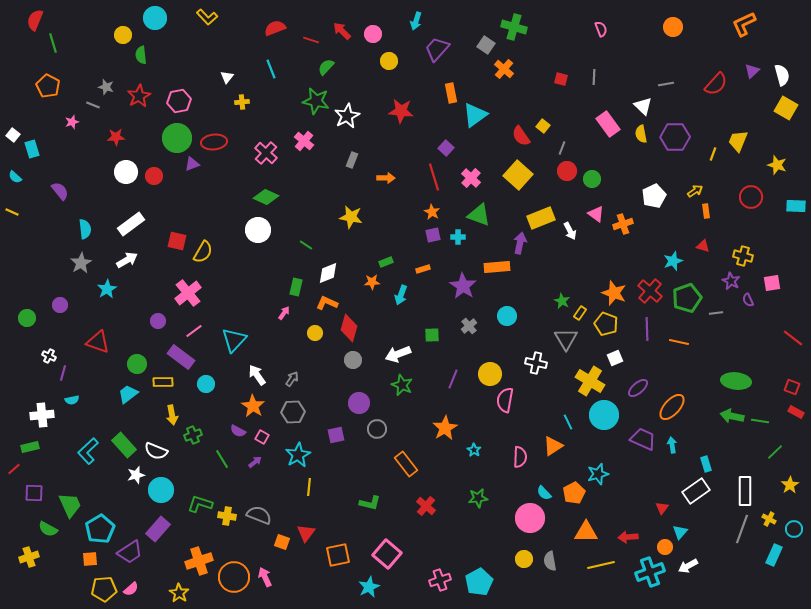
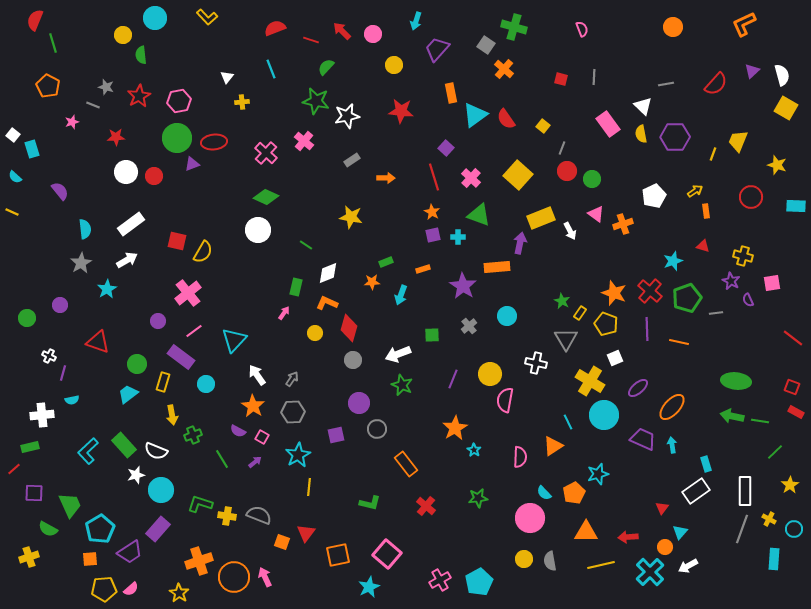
pink semicircle at (601, 29): moved 19 px left
yellow circle at (389, 61): moved 5 px right, 4 px down
white star at (347, 116): rotated 15 degrees clockwise
red semicircle at (521, 136): moved 15 px left, 17 px up
gray rectangle at (352, 160): rotated 35 degrees clockwise
yellow rectangle at (163, 382): rotated 72 degrees counterclockwise
orange star at (445, 428): moved 10 px right
cyan rectangle at (774, 555): moved 4 px down; rotated 20 degrees counterclockwise
cyan cross at (650, 572): rotated 24 degrees counterclockwise
pink cross at (440, 580): rotated 10 degrees counterclockwise
